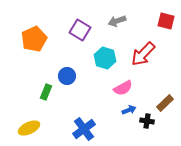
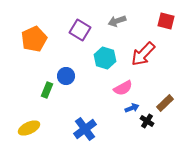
blue circle: moved 1 px left
green rectangle: moved 1 px right, 2 px up
blue arrow: moved 3 px right, 2 px up
black cross: rotated 24 degrees clockwise
blue cross: moved 1 px right
